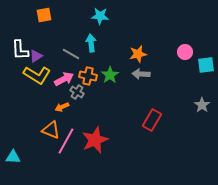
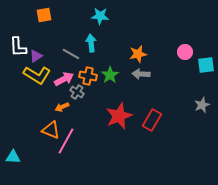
white L-shape: moved 2 px left, 3 px up
gray star: rotated 14 degrees clockwise
red star: moved 24 px right, 24 px up
